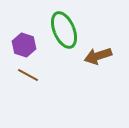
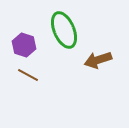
brown arrow: moved 4 px down
